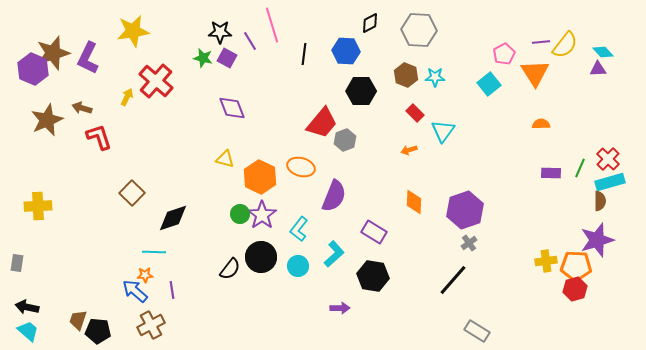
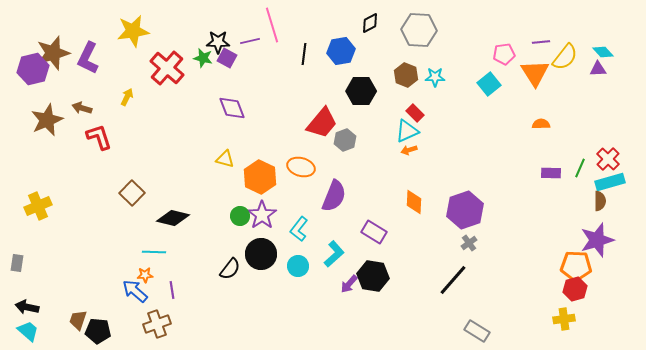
black star at (220, 32): moved 2 px left, 10 px down
purple line at (250, 41): rotated 72 degrees counterclockwise
yellow semicircle at (565, 45): moved 12 px down
blue hexagon at (346, 51): moved 5 px left; rotated 12 degrees counterclockwise
pink pentagon at (504, 54): rotated 20 degrees clockwise
purple hexagon at (33, 69): rotated 24 degrees clockwise
red cross at (156, 81): moved 11 px right, 13 px up
cyan triangle at (443, 131): moved 36 px left; rotated 30 degrees clockwise
yellow cross at (38, 206): rotated 20 degrees counterclockwise
green circle at (240, 214): moved 2 px down
black diamond at (173, 218): rotated 32 degrees clockwise
black circle at (261, 257): moved 3 px up
yellow cross at (546, 261): moved 18 px right, 58 px down
purple arrow at (340, 308): moved 9 px right, 24 px up; rotated 132 degrees clockwise
brown cross at (151, 325): moved 6 px right, 1 px up; rotated 8 degrees clockwise
